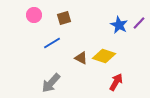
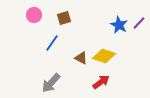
blue line: rotated 24 degrees counterclockwise
red arrow: moved 15 px left; rotated 24 degrees clockwise
